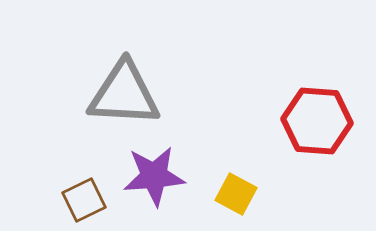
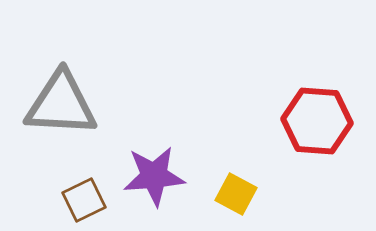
gray triangle: moved 63 px left, 10 px down
